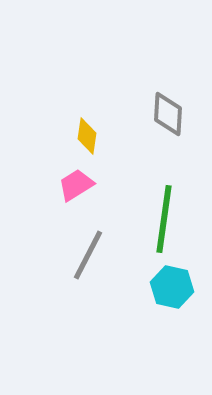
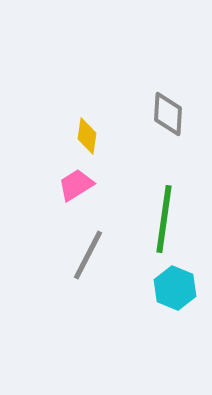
cyan hexagon: moved 3 px right, 1 px down; rotated 9 degrees clockwise
